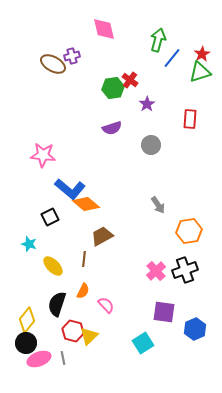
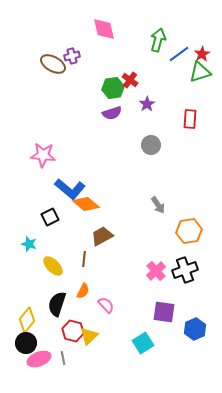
blue line: moved 7 px right, 4 px up; rotated 15 degrees clockwise
purple semicircle: moved 15 px up
